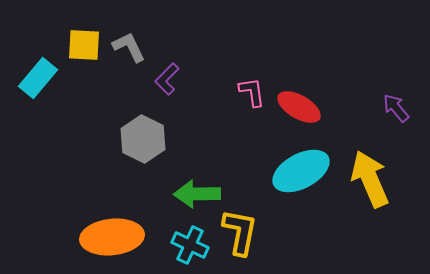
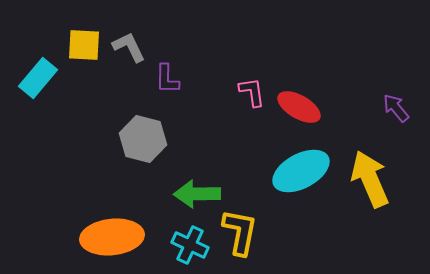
purple L-shape: rotated 44 degrees counterclockwise
gray hexagon: rotated 12 degrees counterclockwise
